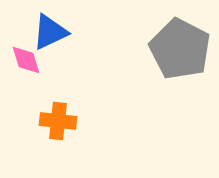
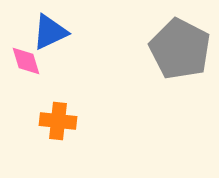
pink diamond: moved 1 px down
